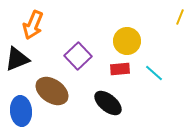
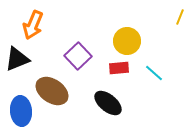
red rectangle: moved 1 px left, 1 px up
